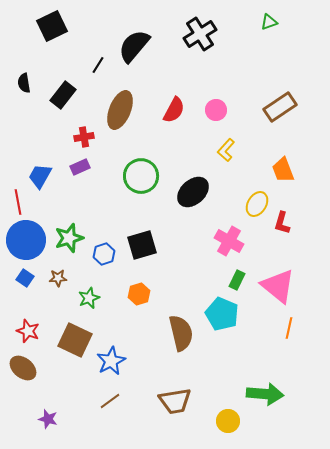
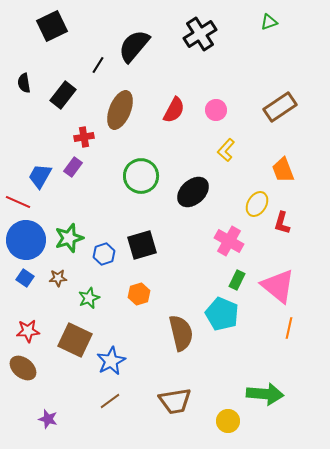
purple rectangle at (80, 167): moved 7 px left; rotated 30 degrees counterclockwise
red line at (18, 202): rotated 55 degrees counterclockwise
red star at (28, 331): rotated 25 degrees counterclockwise
